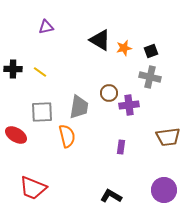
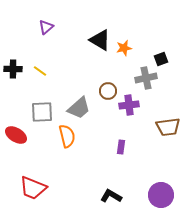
purple triangle: rotated 28 degrees counterclockwise
black square: moved 10 px right, 8 px down
yellow line: moved 1 px up
gray cross: moved 4 px left, 1 px down; rotated 25 degrees counterclockwise
brown circle: moved 1 px left, 2 px up
gray trapezoid: moved 1 px down; rotated 40 degrees clockwise
brown trapezoid: moved 10 px up
purple circle: moved 3 px left, 5 px down
